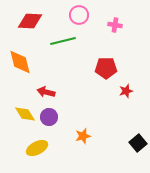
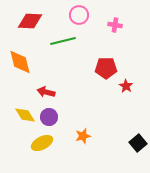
red star: moved 5 px up; rotated 24 degrees counterclockwise
yellow diamond: moved 1 px down
yellow ellipse: moved 5 px right, 5 px up
